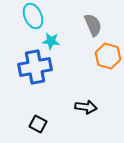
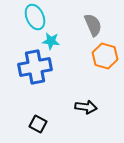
cyan ellipse: moved 2 px right, 1 px down
orange hexagon: moved 3 px left
